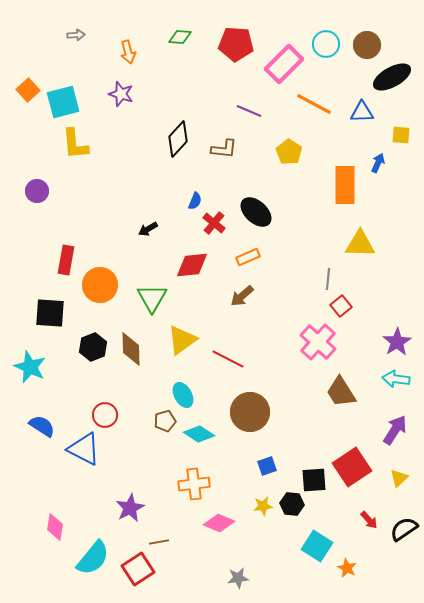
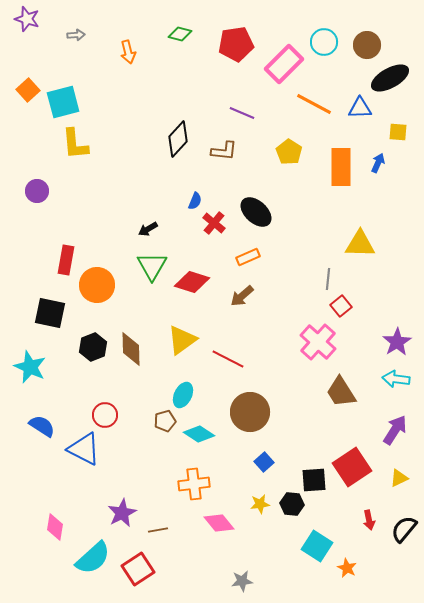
green diamond at (180, 37): moved 3 px up; rotated 10 degrees clockwise
red pentagon at (236, 44): rotated 12 degrees counterclockwise
cyan circle at (326, 44): moved 2 px left, 2 px up
black ellipse at (392, 77): moved 2 px left, 1 px down
purple star at (121, 94): moved 94 px left, 75 px up
purple line at (249, 111): moved 7 px left, 2 px down
blue triangle at (362, 112): moved 2 px left, 4 px up
yellow square at (401, 135): moved 3 px left, 3 px up
brown L-shape at (224, 149): moved 2 px down
orange rectangle at (345, 185): moved 4 px left, 18 px up
red diamond at (192, 265): moved 17 px down; rotated 24 degrees clockwise
orange circle at (100, 285): moved 3 px left
green triangle at (152, 298): moved 32 px up
black square at (50, 313): rotated 8 degrees clockwise
cyan ellipse at (183, 395): rotated 55 degrees clockwise
blue square at (267, 466): moved 3 px left, 4 px up; rotated 24 degrees counterclockwise
yellow triangle at (399, 478): rotated 18 degrees clockwise
yellow star at (263, 506): moved 3 px left, 2 px up
purple star at (130, 508): moved 8 px left, 5 px down
red arrow at (369, 520): rotated 30 degrees clockwise
pink diamond at (219, 523): rotated 28 degrees clockwise
black semicircle at (404, 529): rotated 16 degrees counterclockwise
brown line at (159, 542): moved 1 px left, 12 px up
cyan semicircle at (93, 558): rotated 9 degrees clockwise
gray star at (238, 578): moved 4 px right, 3 px down
